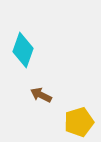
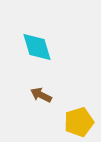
cyan diamond: moved 14 px right, 3 px up; rotated 36 degrees counterclockwise
